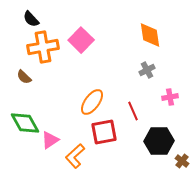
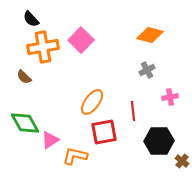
orange diamond: rotated 68 degrees counterclockwise
red line: rotated 18 degrees clockwise
orange L-shape: rotated 55 degrees clockwise
